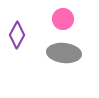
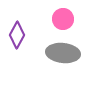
gray ellipse: moved 1 px left
